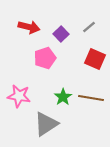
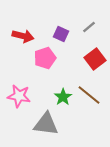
red arrow: moved 6 px left, 9 px down
purple square: rotated 21 degrees counterclockwise
red square: rotated 30 degrees clockwise
brown line: moved 2 px left, 3 px up; rotated 30 degrees clockwise
gray triangle: rotated 40 degrees clockwise
